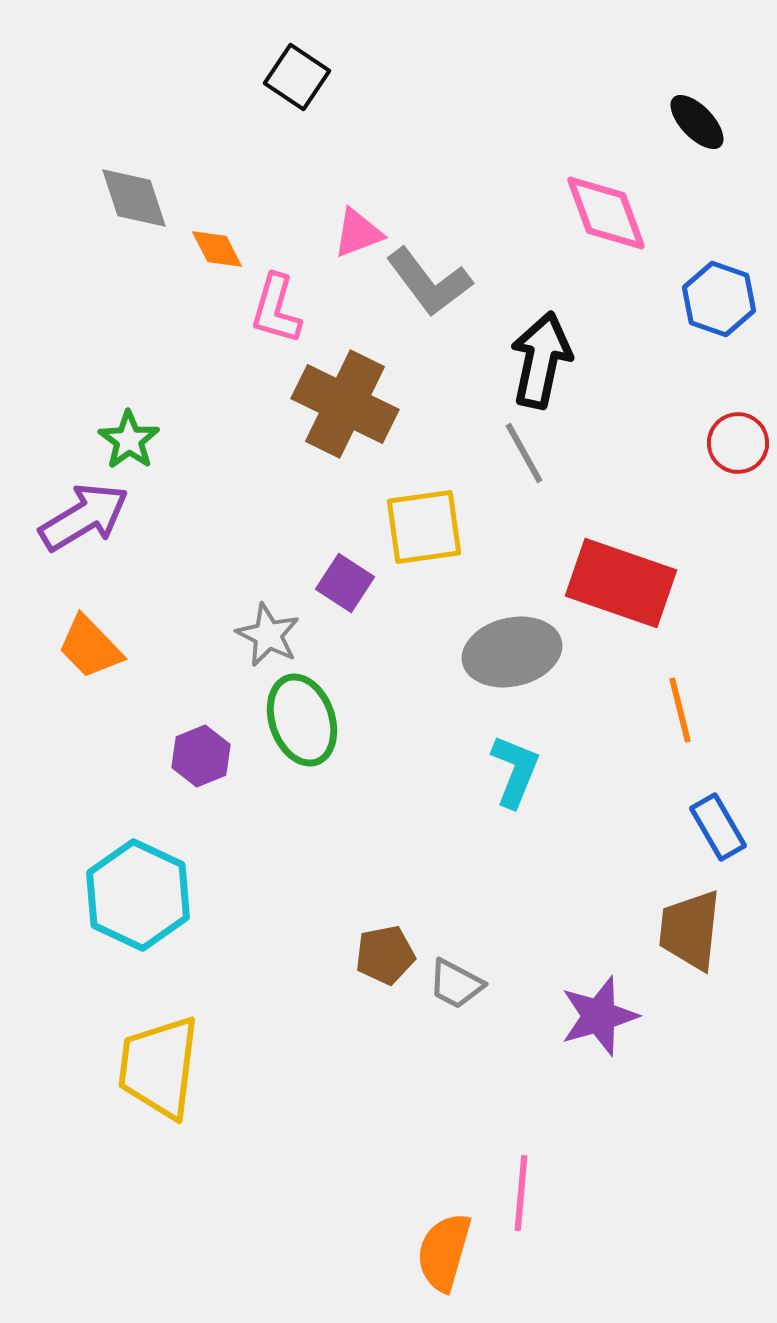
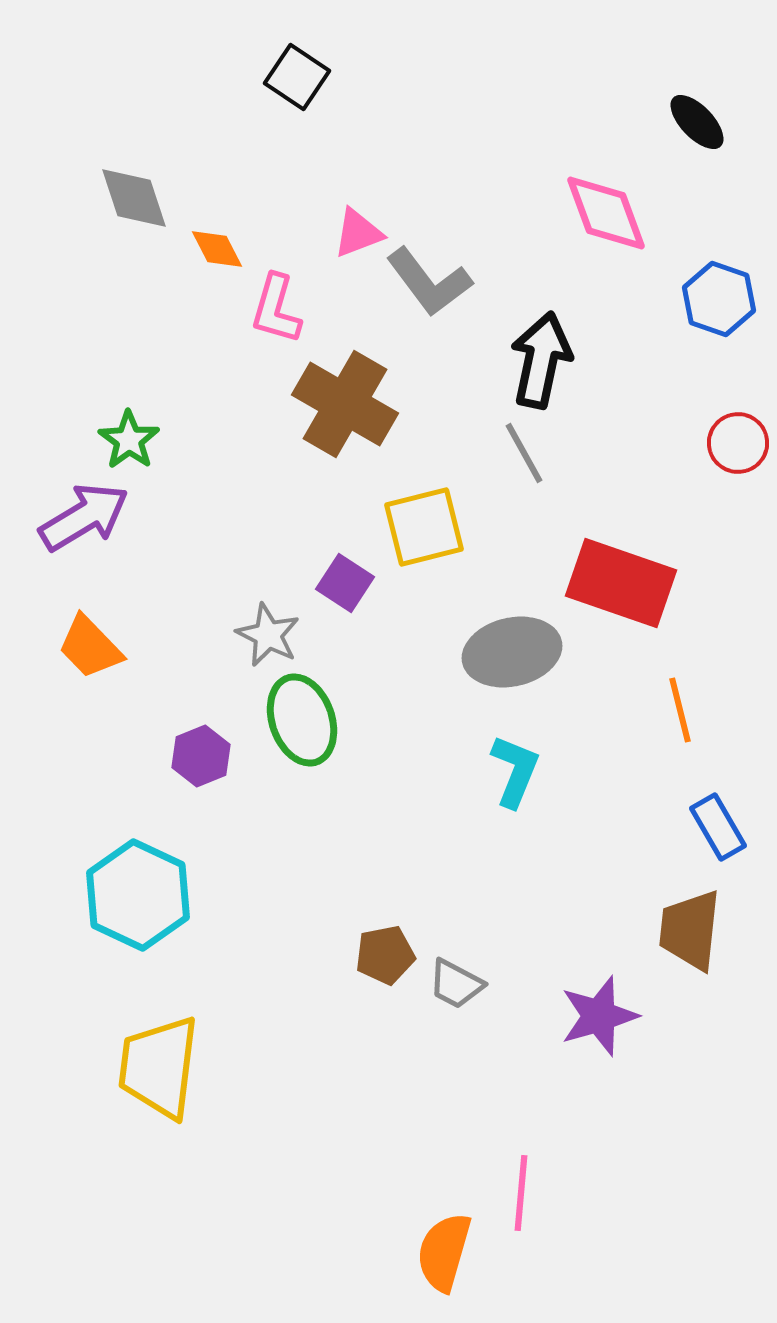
brown cross: rotated 4 degrees clockwise
yellow square: rotated 6 degrees counterclockwise
